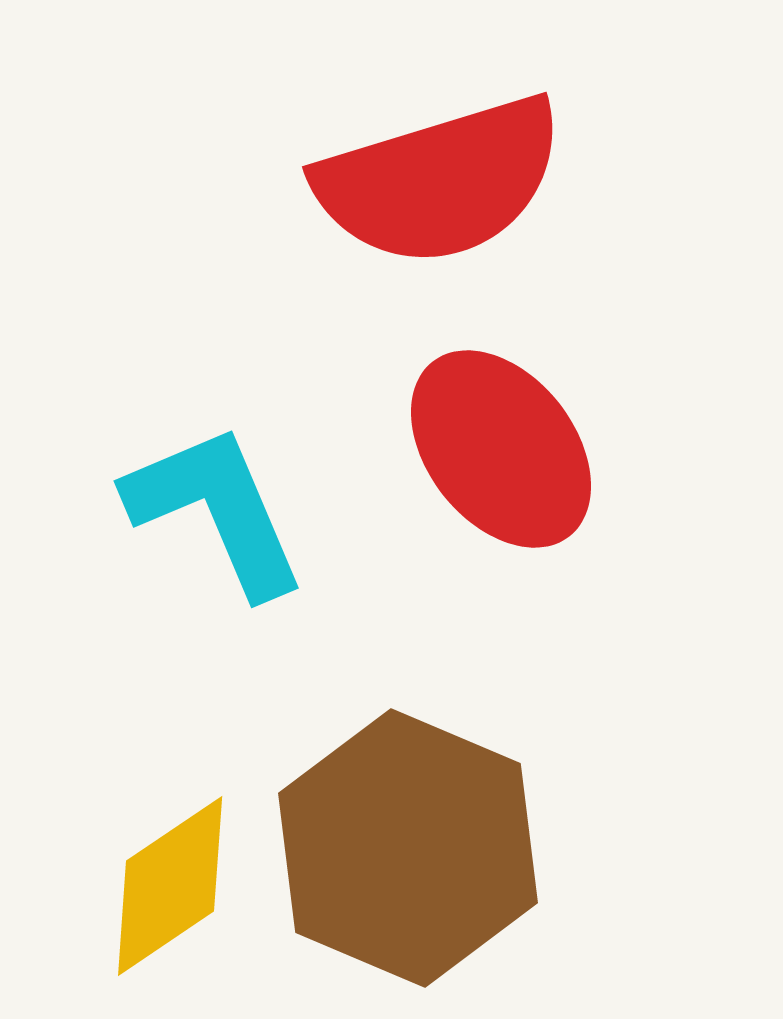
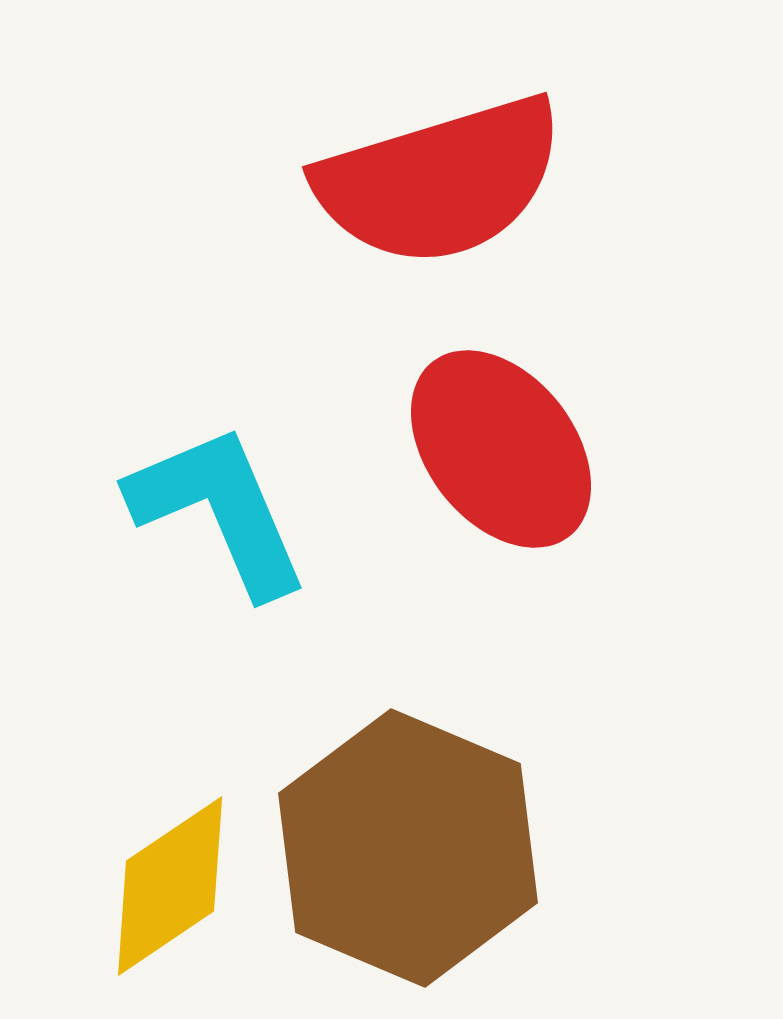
cyan L-shape: moved 3 px right
